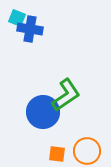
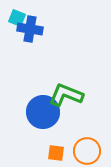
green L-shape: rotated 124 degrees counterclockwise
orange square: moved 1 px left, 1 px up
